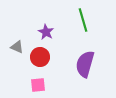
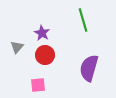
purple star: moved 4 px left, 1 px down
gray triangle: rotated 48 degrees clockwise
red circle: moved 5 px right, 2 px up
purple semicircle: moved 4 px right, 4 px down
